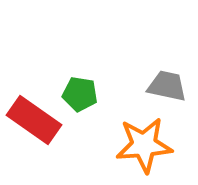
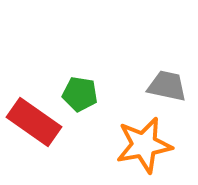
red rectangle: moved 2 px down
orange star: rotated 6 degrees counterclockwise
